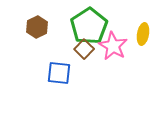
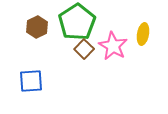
green pentagon: moved 12 px left, 4 px up
blue square: moved 28 px left, 8 px down; rotated 10 degrees counterclockwise
